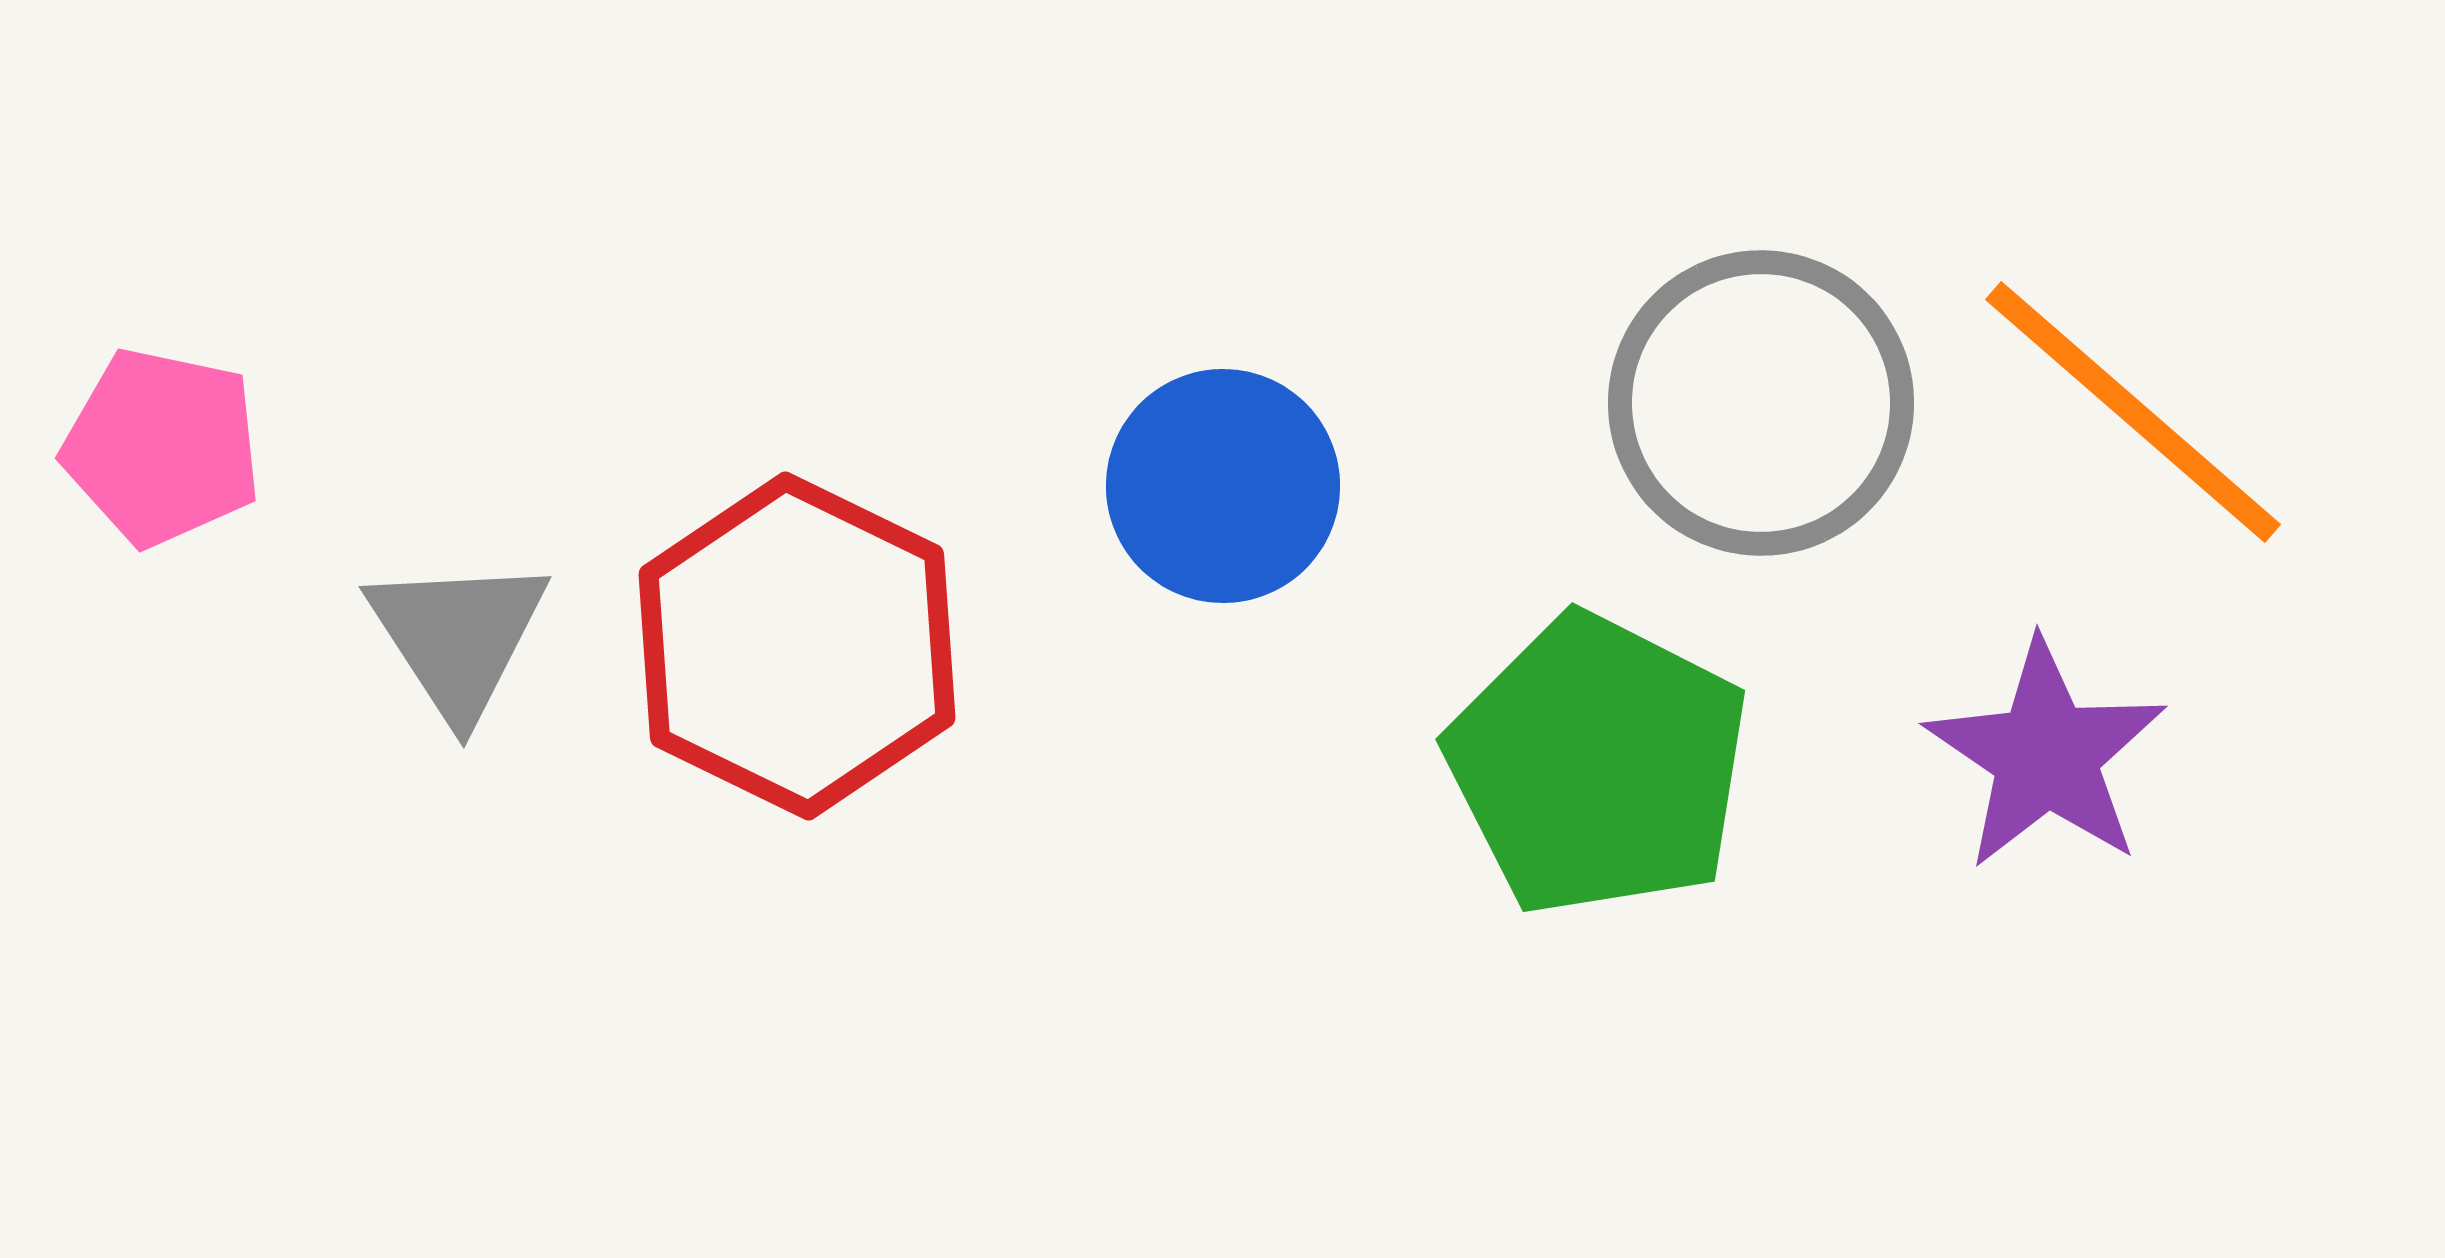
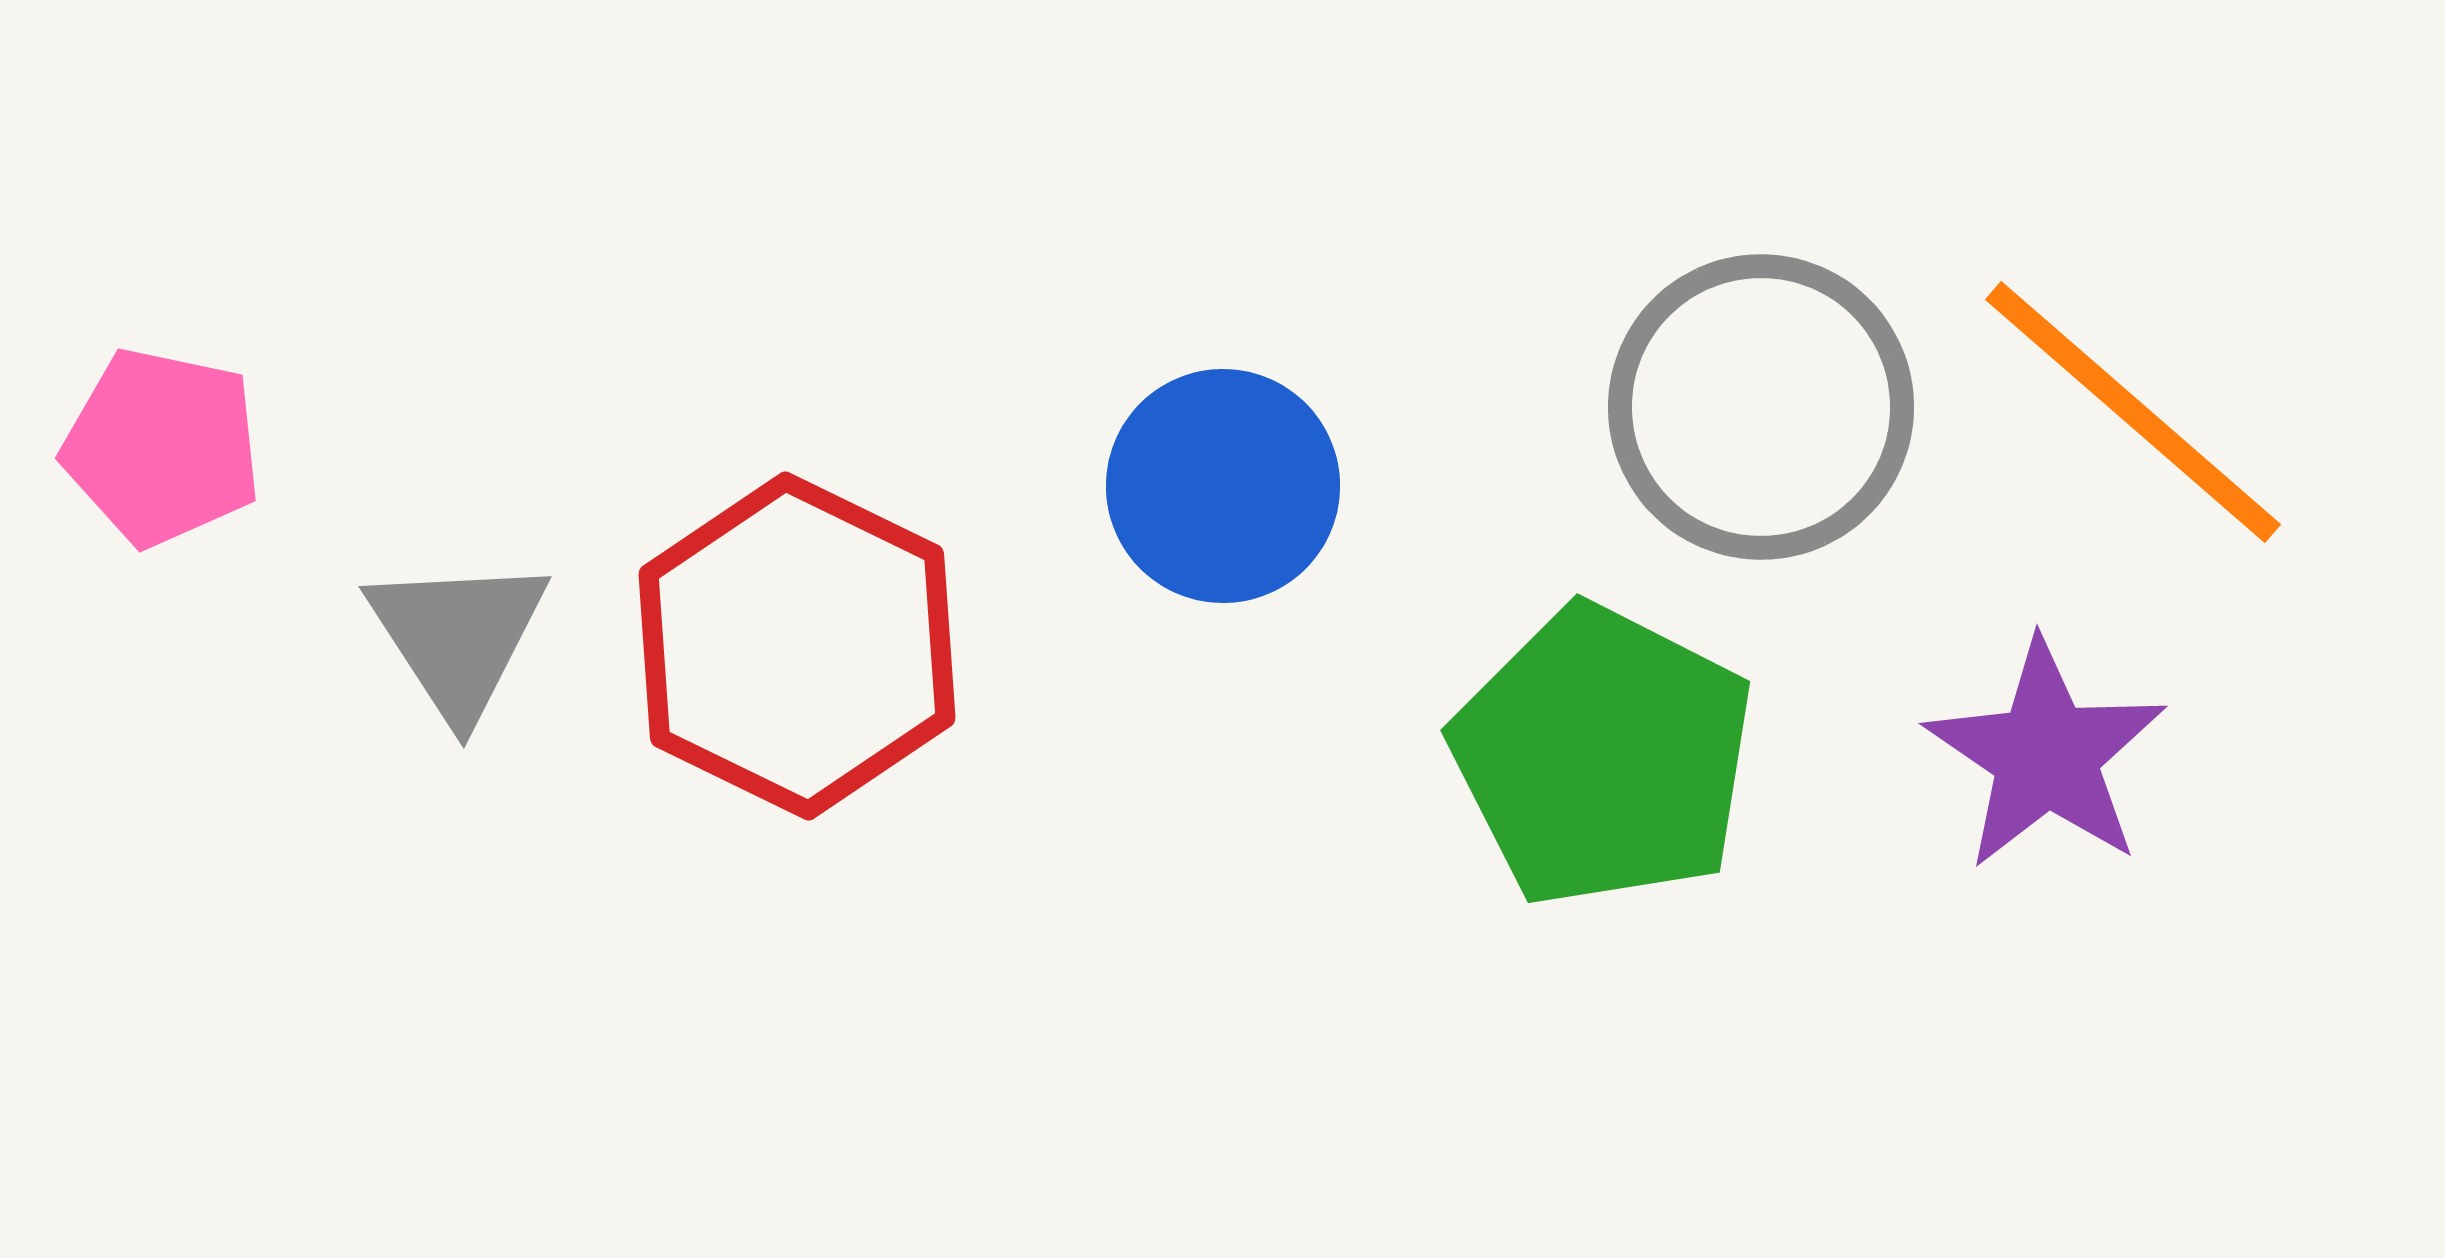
gray circle: moved 4 px down
green pentagon: moved 5 px right, 9 px up
